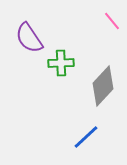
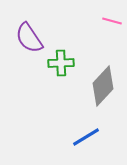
pink line: rotated 36 degrees counterclockwise
blue line: rotated 12 degrees clockwise
